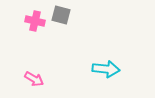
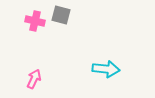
pink arrow: rotated 96 degrees counterclockwise
